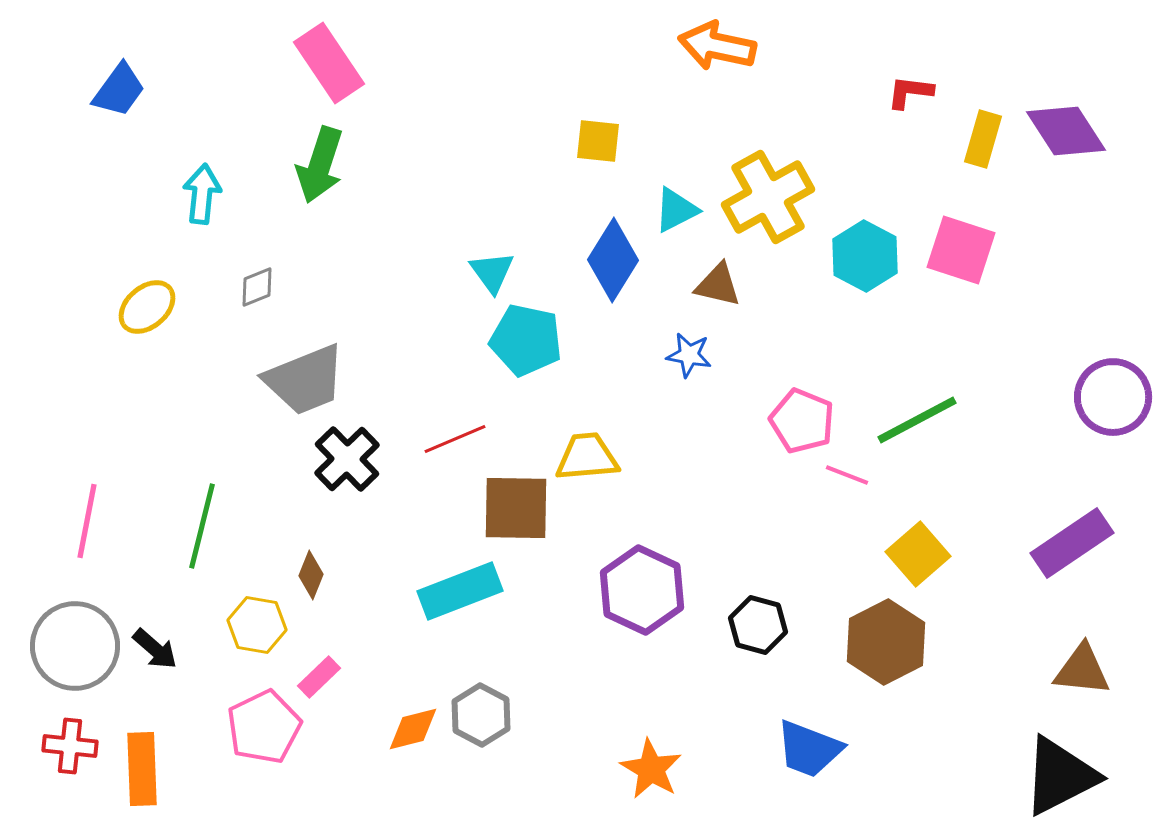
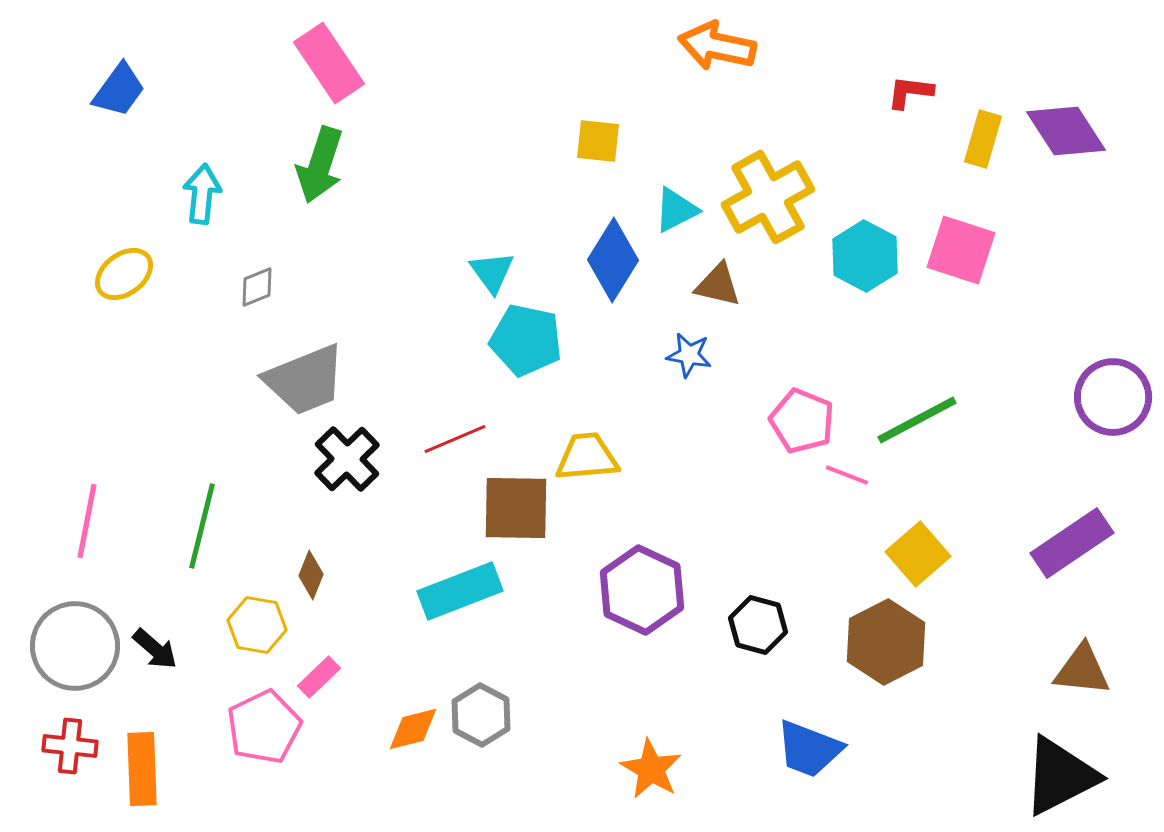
yellow ellipse at (147, 307): moved 23 px left, 33 px up; rotated 4 degrees clockwise
